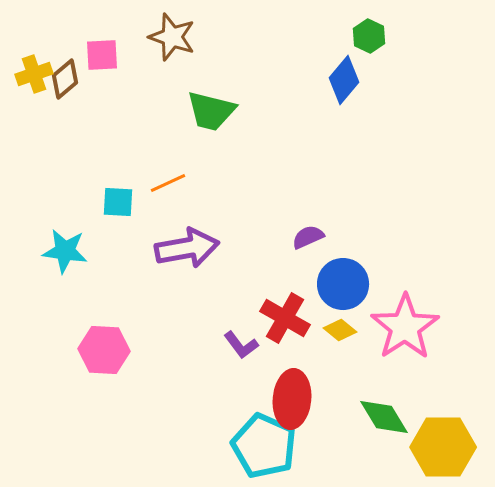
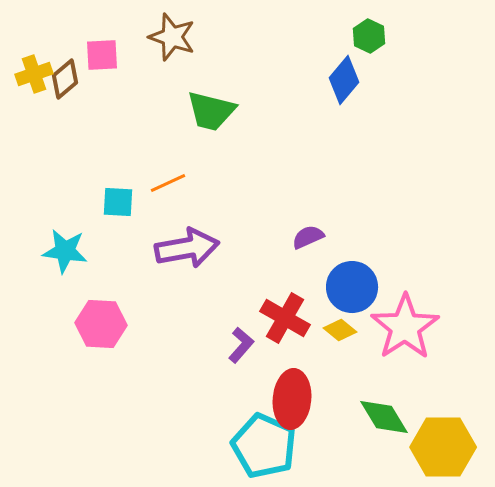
blue circle: moved 9 px right, 3 px down
purple L-shape: rotated 102 degrees counterclockwise
pink hexagon: moved 3 px left, 26 px up
